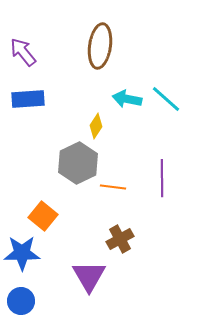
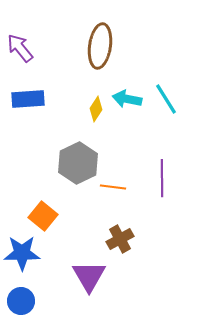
purple arrow: moved 3 px left, 4 px up
cyan line: rotated 16 degrees clockwise
yellow diamond: moved 17 px up
